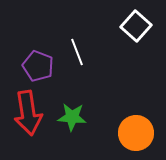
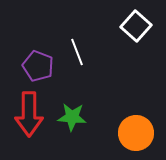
red arrow: moved 1 px right, 1 px down; rotated 9 degrees clockwise
